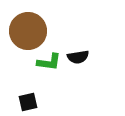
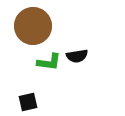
brown circle: moved 5 px right, 5 px up
black semicircle: moved 1 px left, 1 px up
